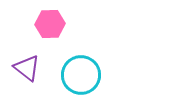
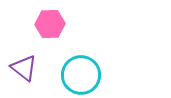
purple triangle: moved 3 px left
